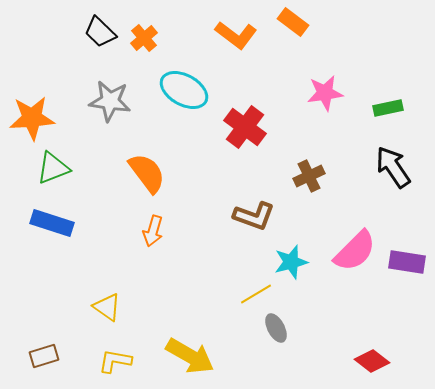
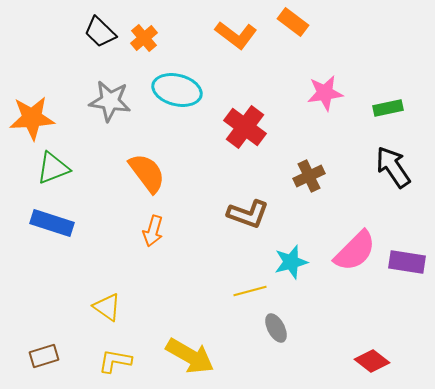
cyan ellipse: moved 7 px left; rotated 15 degrees counterclockwise
brown L-shape: moved 6 px left, 2 px up
yellow line: moved 6 px left, 3 px up; rotated 16 degrees clockwise
